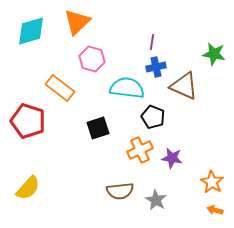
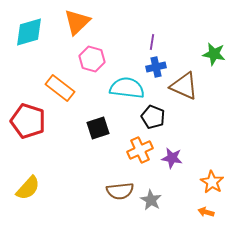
cyan diamond: moved 2 px left, 1 px down
gray star: moved 5 px left
orange arrow: moved 9 px left, 2 px down
